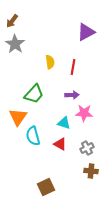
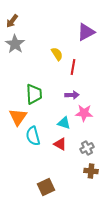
yellow semicircle: moved 7 px right, 8 px up; rotated 24 degrees counterclockwise
green trapezoid: rotated 45 degrees counterclockwise
